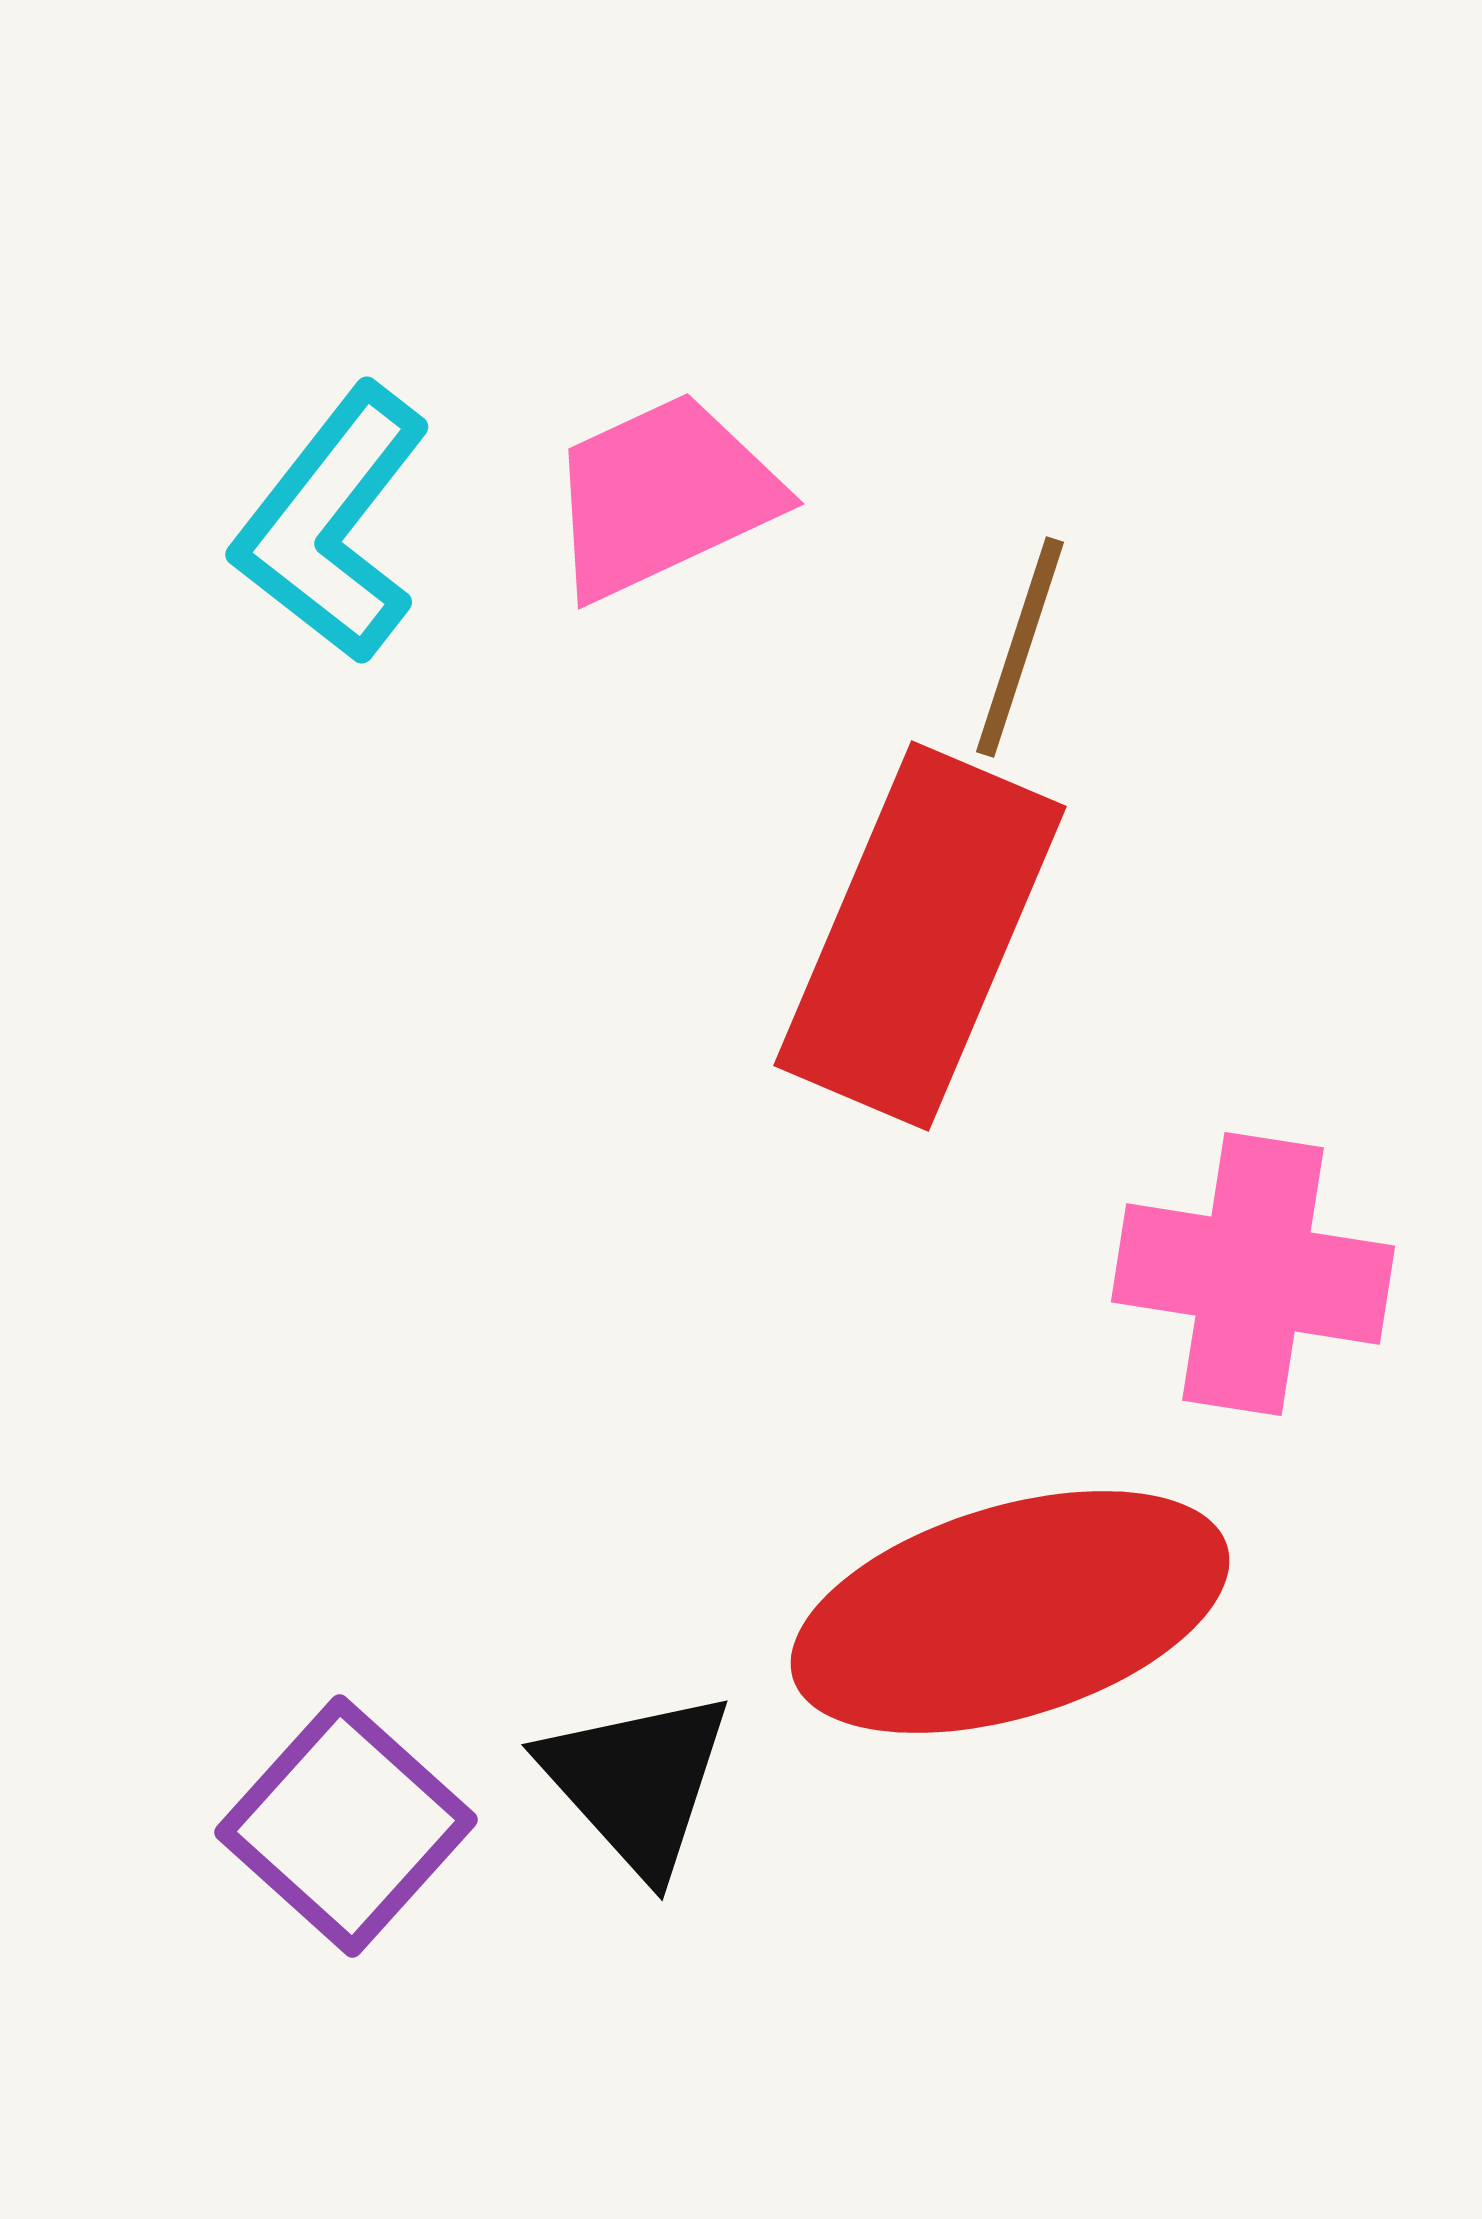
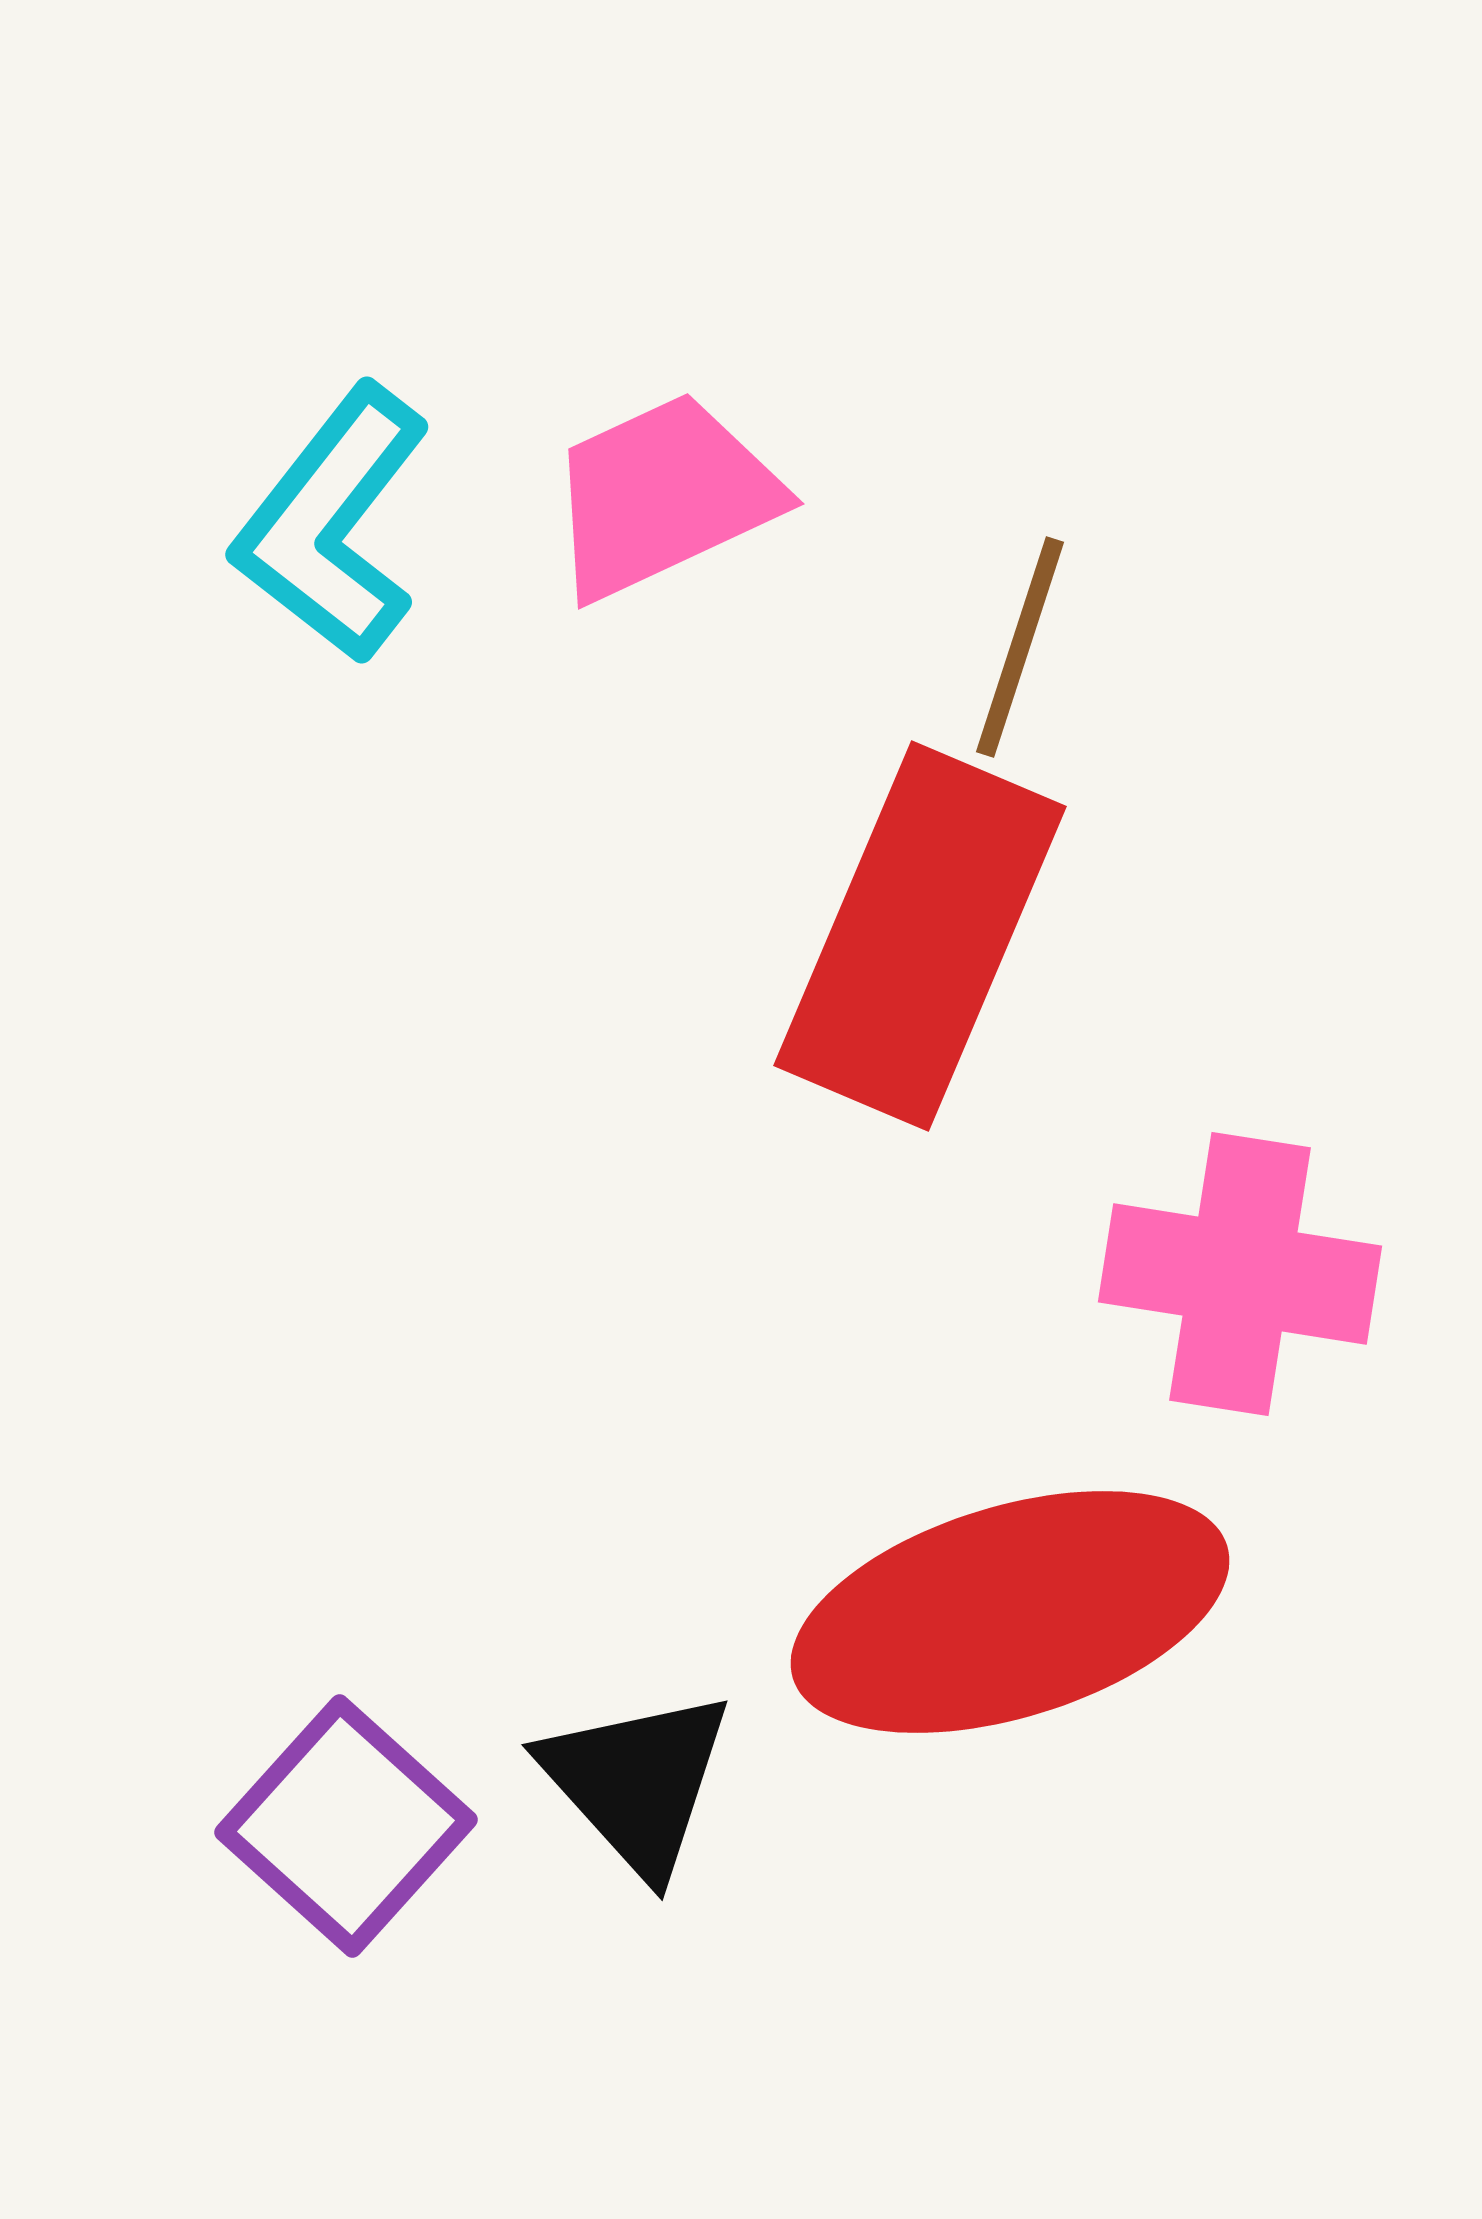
pink cross: moved 13 px left
